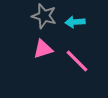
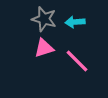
gray star: moved 3 px down
pink triangle: moved 1 px right, 1 px up
